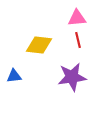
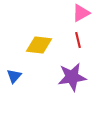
pink triangle: moved 4 px right, 5 px up; rotated 24 degrees counterclockwise
blue triangle: rotated 42 degrees counterclockwise
